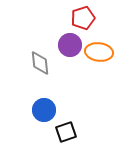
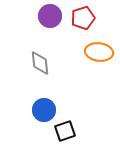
purple circle: moved 20 px left, 29 px up
black square: moved 1 px left, 1 px up
